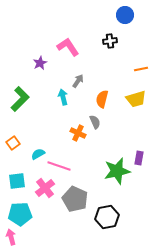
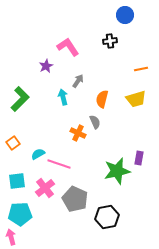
purple star: moved 6 px right, 3 px down
pink line: moved 2 px up
